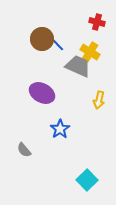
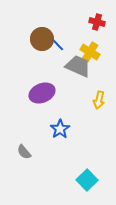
purple ellipse: rotated 50 degrees counterclockwise
gray semicircle: moved 2 px down
